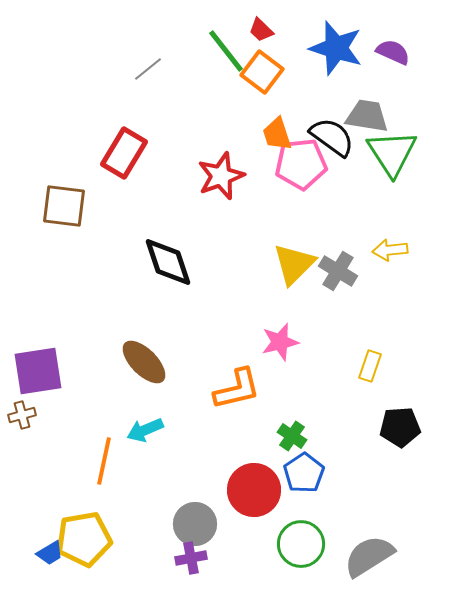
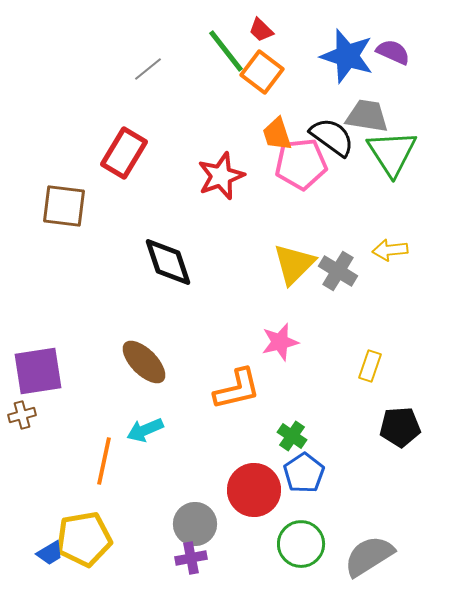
blue star: moved 11 px right, 8 px down
